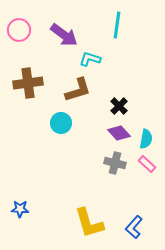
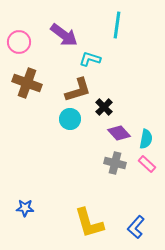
pink circle: moved 12 px down
brown cross: moved 1 px left; rotated 28 degrees clockwise
black cross: moved 15 px left, 1 px down
cyan circle: moved 9 px right, 4 px up
blue star: moved 5 px right, 1 px up
blue L-shape: moved 2 px right
